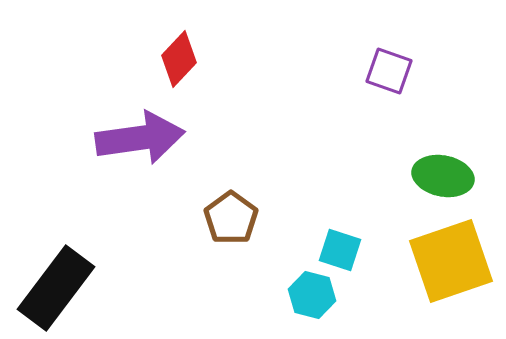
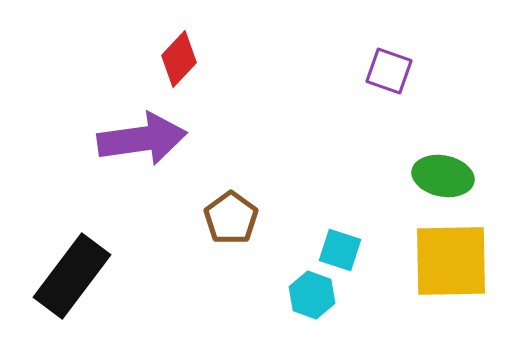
purple arrow: moved 2 px right, 1 px down
yellow square: rotated 18 degrees clockwise
black rectangle: moved 16 px right, 12 px up
cyan hexagon: rotated 6 degrees clockwise
